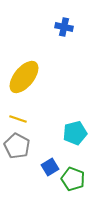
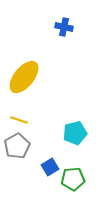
yellow line: moved 1 px right, 1 px down
gray pentagon: rotated 15 degrees clockwise
green pentagon: rotated 25 degrees counterclockwise
